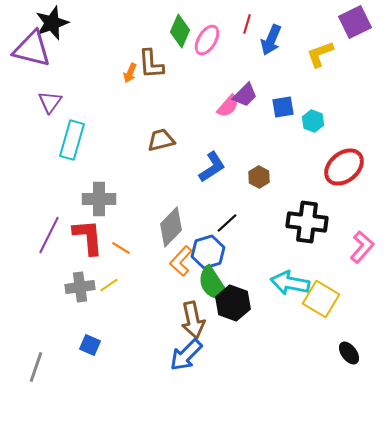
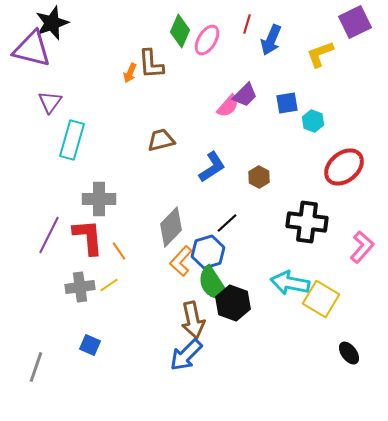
blue square at (283, 107): moved 4 px right, 4 px up
orange line at (121, 248): moved 2 px left, 3 px down; rotated 24 degrees clockwise
